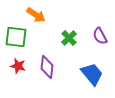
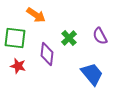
green square: moved 1 px left, 1 px down
purple diamond: moved 13 px up
